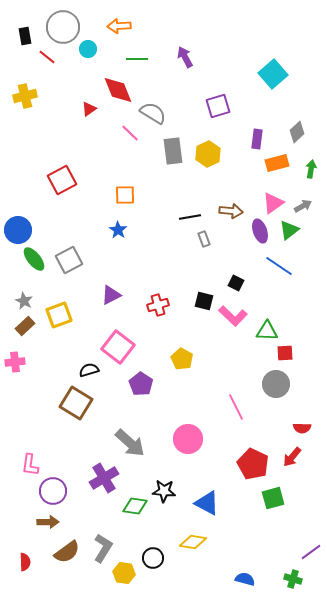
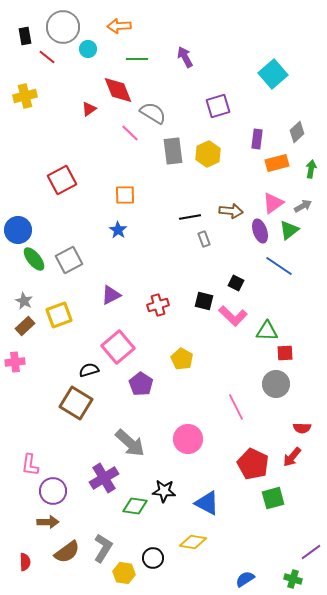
pink square at (118, 347): rotated 12 degrees clockwise
blue semicircle at (245, 579): rotated 48 degrees counterclockwise
